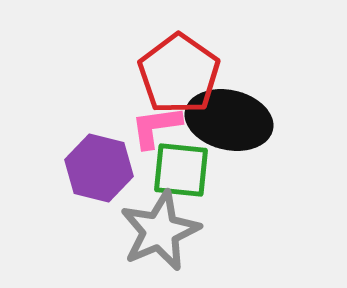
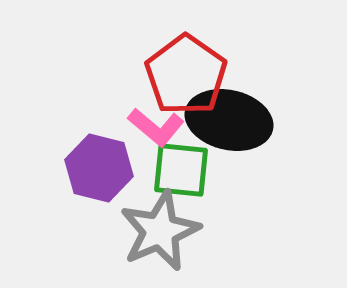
red pentagon: moved 7 px right, 1 px down
pink L-shape: rotated 132 degrees counterclockwise
